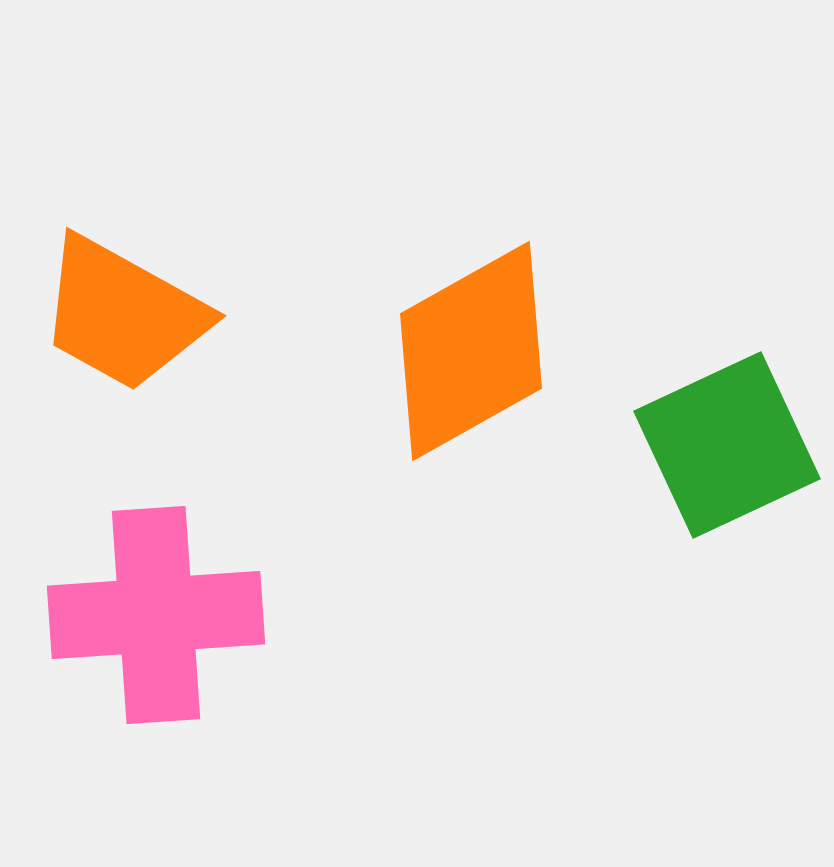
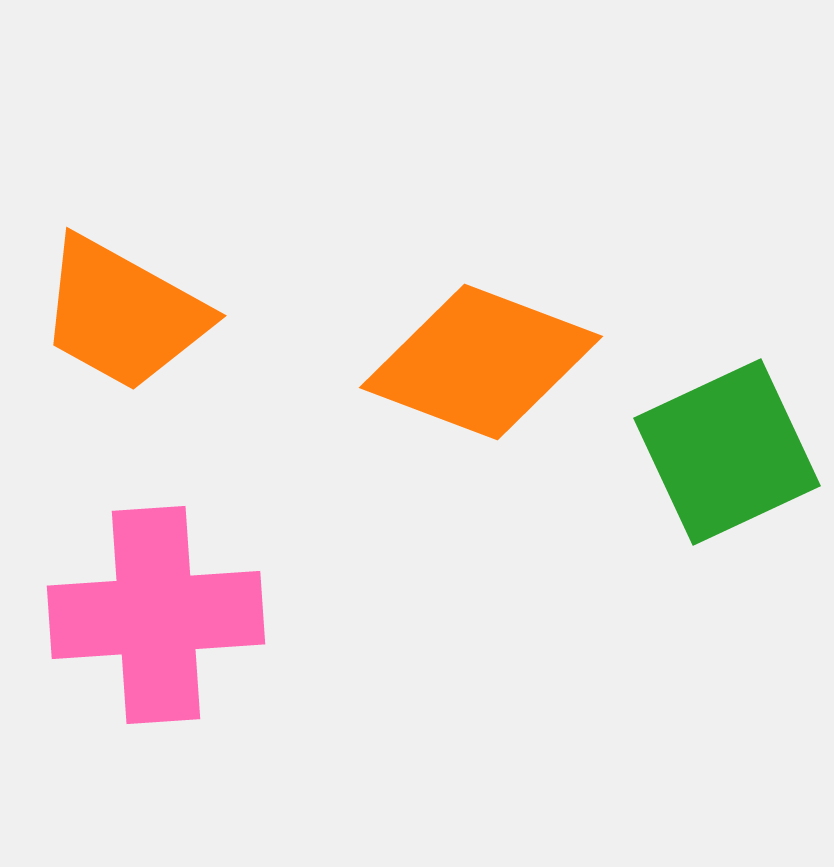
orange diamond: moved 10 px right, 11 px down; rotated 50 degrees clockwise
green square: moved 7 px down
